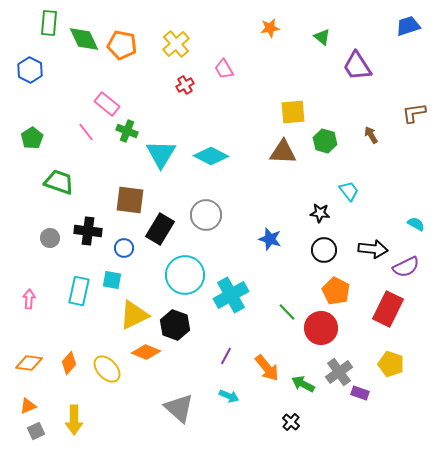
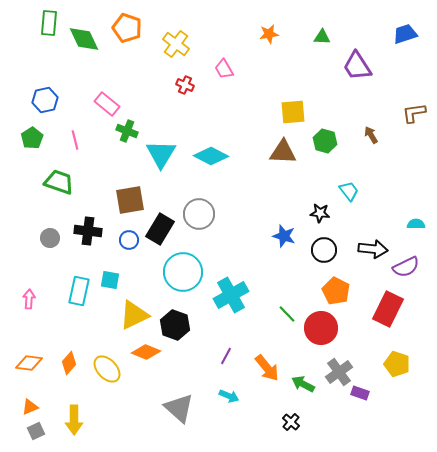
blue trapezoid at (408, 26): moved 3 px left, 8 px down
orange star at (270, 28): moved 1 px left, 6 px down
green triangle at (322, 37): rotated 36 degrees counterclockwise
yellow cross at (176, 44): rotated 12 degrees counterclockwise
orange pentagon at (122, 45): moved 5 px right, 17 px up; rotated 8 degrees clockwise
blue hexagon at (30, 70): moved 15 px right, 30 px down; rotated 20 degrees clockwise
red cross at (185, 85): rotated 36 degrees counterclockwise
pink line at (86, 132): moved 11 px left, 8 px down; rotated 24 degrees clockwise
brown square at (130, 200): rotated 16 degrees counterclockwise
gray circle at (206, 215): moved 7 px left, 1 px up
cyan semicircle at (416, 224): rotated 30 degrees counterclockwise
blue star at (270, 239): moved 14 px right, 3 px up
blue circle at (124, 248): moved 5 px right, 8 px up
cyan circle at (185, 275): moved 2 px left, 3 px up
cyan square at (112, 280): moved 2 px left
green line at (287, 312): moved 2 px down
yellow pentagon at (391, 364): moved 6 px right
orange triangle at (28, 406): moved 2 px right, 1 px down
